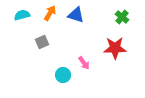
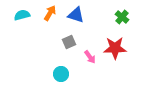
gray square: moved 27 px right
pink arrow: moved 6 px right, 6 px up
cyan circle: moved 2 px left, 1 px up
